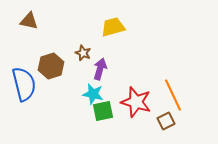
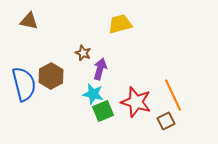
yellow trapezoid: moved 7 px right, 3 px up
brown hexagon: moved 10 px down; rotated 10 degrees counterclockwise
green square: rotated 10 degrees counterclockwise
